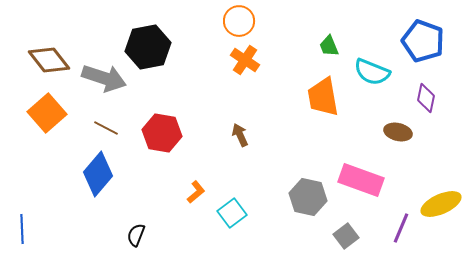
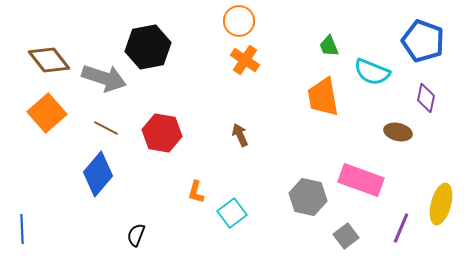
orange L-shape: rotated 145 degrees clockwise
yellow ellipse: rotated 51 degrees counterclockwise
